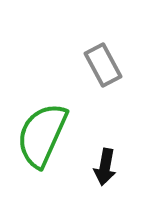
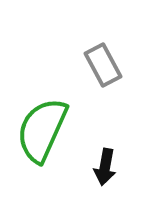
green semicircle: moved 5 px up
